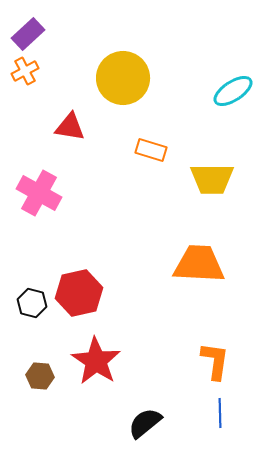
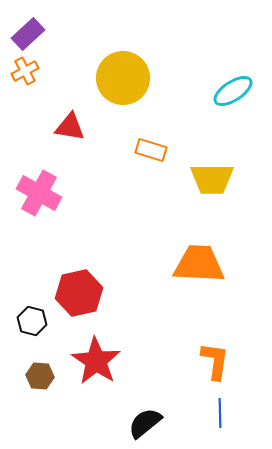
black hexagon: moved 18 px down
